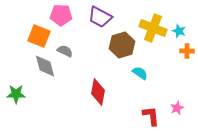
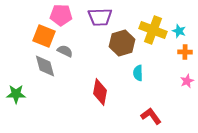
purple trapezoid: rotated 30 degrees counterclockwise
yellow cross: moved 2 px down
orange square: moved 5 px right
brown hexagon: moved 2 px up
orange cross: moved 2 px left, 1 px down
cyan semicircle: moved 2 px left; rotated 126 degrees counterclockwise
red diamond: moved 2 px right
pink star: moved 10 px right, 27 px up
red L-shape: rotated 30 degrees counterclockwise
